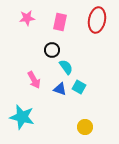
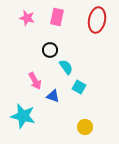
pink star: rotated 21 degrees clockwise
pink rectangle: moved 3 px left, 5 px up
black circle: moved 2 px left
pink arrow: moved 1 px right, 1 px down
blue triangle: moved 7 px left, 7 px down
cyan star: moved 1 px right, 1 px up
